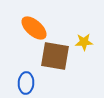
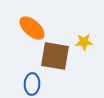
orange ellipse: moved 2 px left
blue ellipse: moved 6 px right, 1 px down
